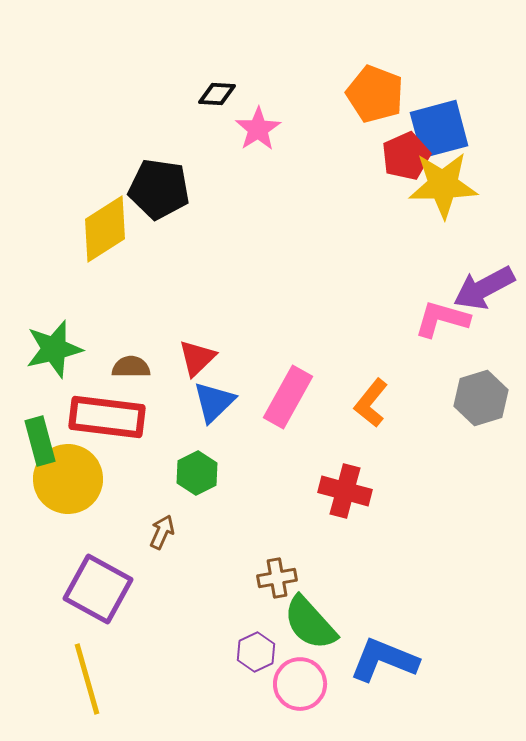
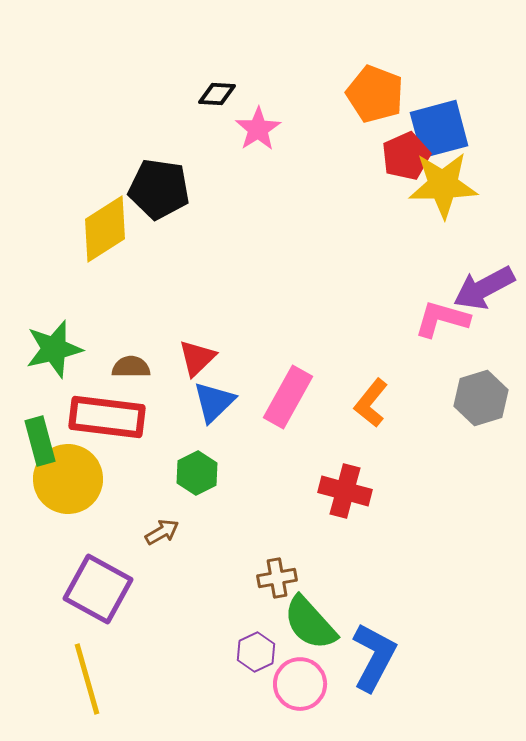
brown arrow: rotated 36 degrees clockwise
blue L-shape: moved 10 px left, 3 px up; rotated 96 degrees clockwise
